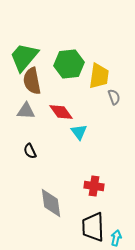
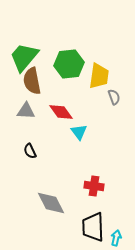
gray diamond: rotated 20 degrees counterclockwise
